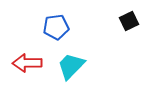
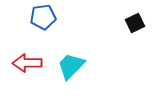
black square: moved 6 px right, 2 px down
blue pentagon: moved 13 px left, 10 px up
